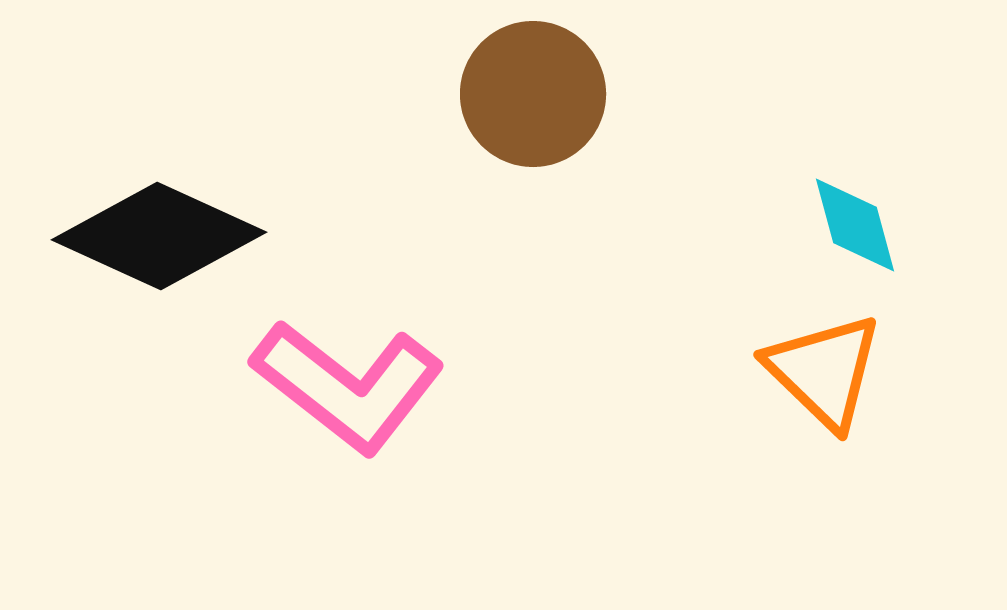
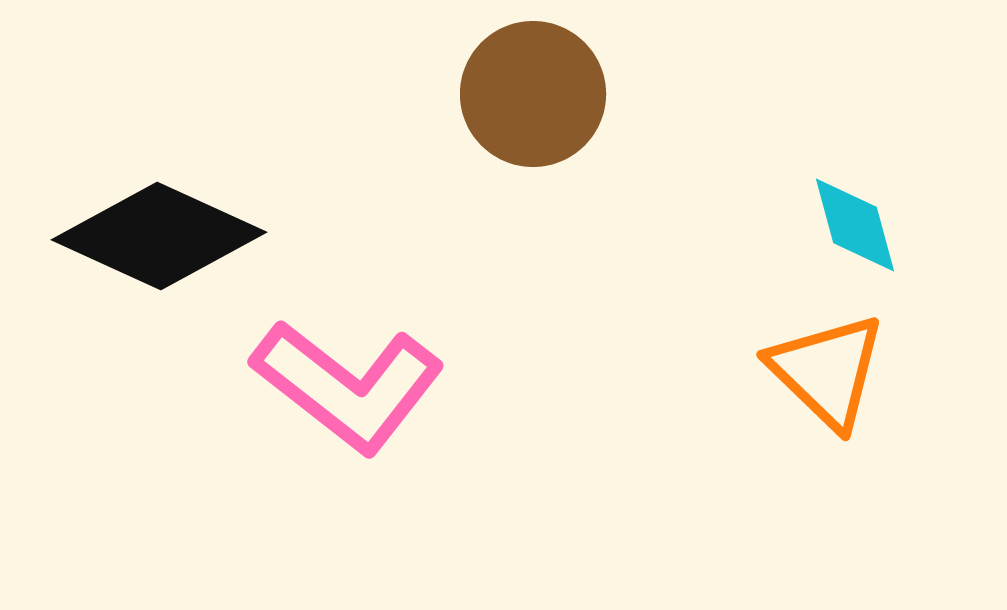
orange triangle: moved 3 px right
